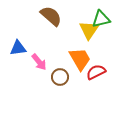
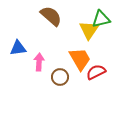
pink arrow: rotated 138 degrees counterclockwise
